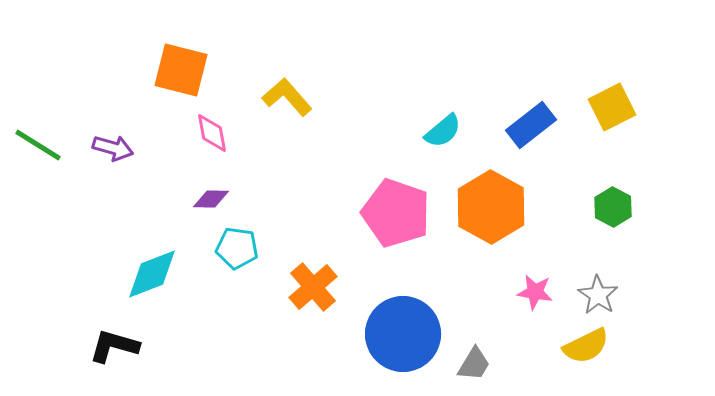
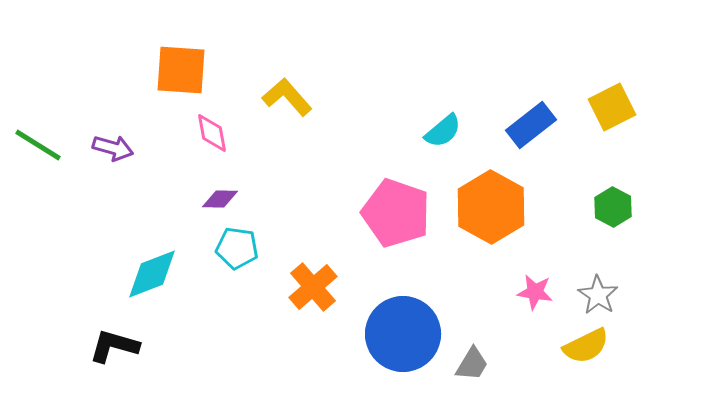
orange square: rotated 10 degrees counterclockwise
purple diamond: moved 9 px right
gray trapezoid: moved 2 px left
